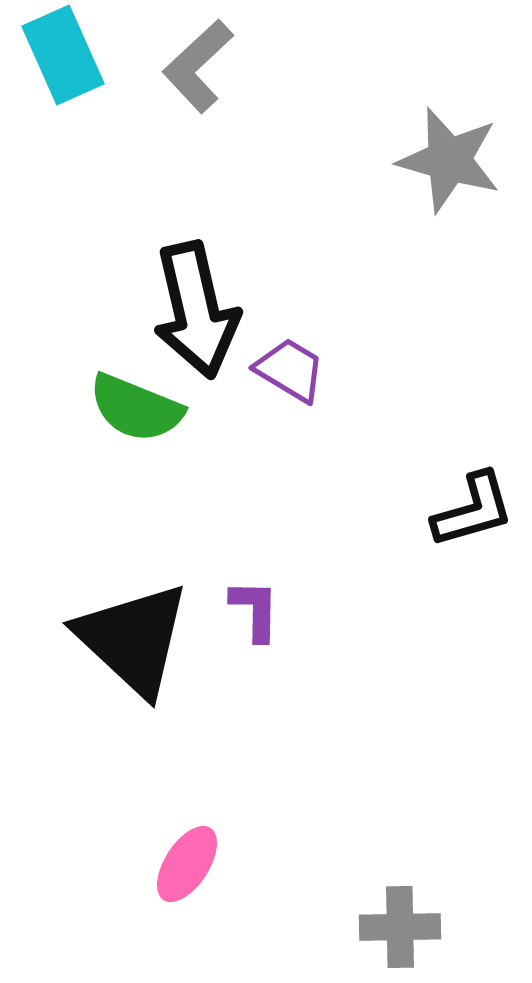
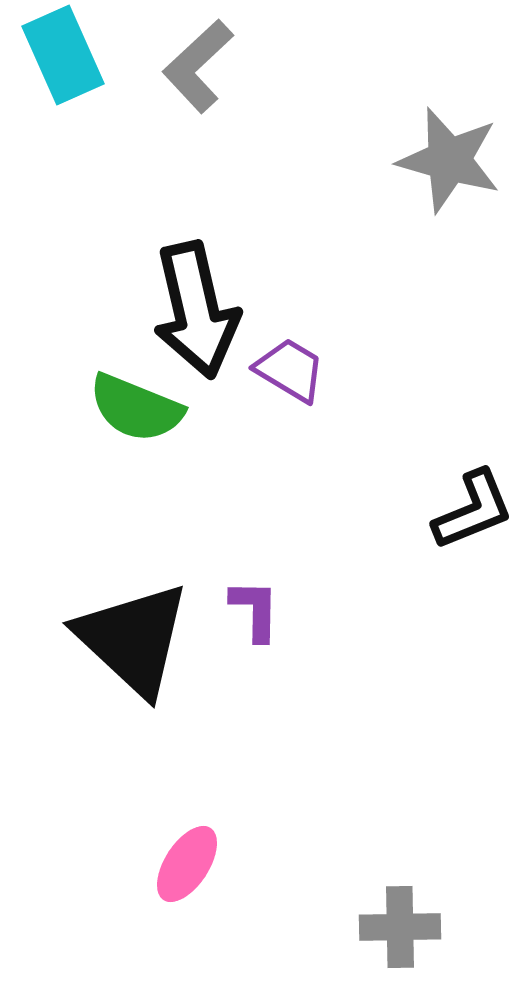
black L-shape: rotated 6 degrees counterclockwise
